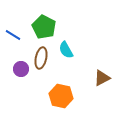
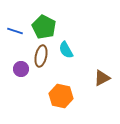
blue line: moved 2 px right, 4 px up; rotated 14 degrees counterclockwise
brown ellipse: moved 2 px up
